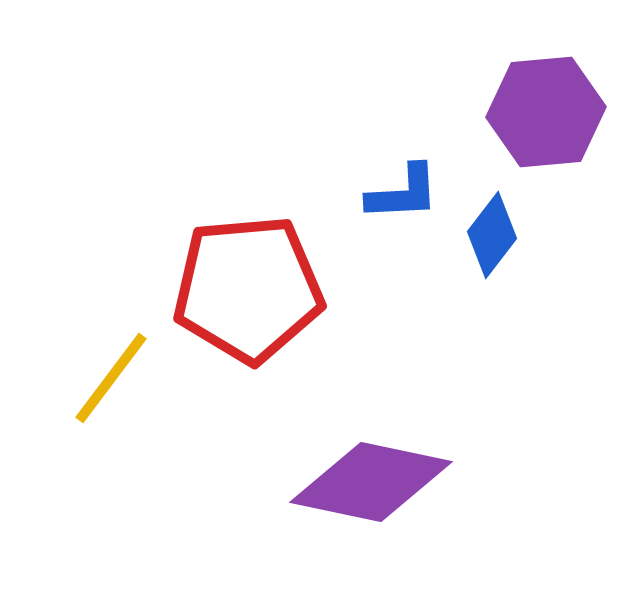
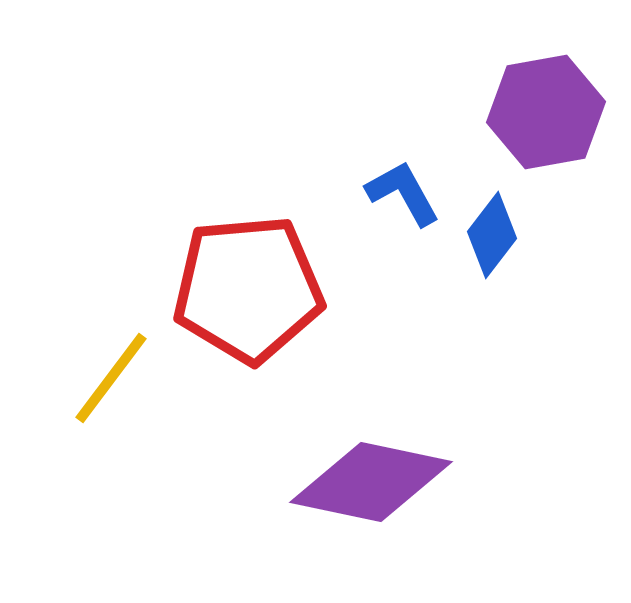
purple hexagon: rotated 5 degrees counterclockwise
blue L-shape: rotated 116 degrees counterclockwise
